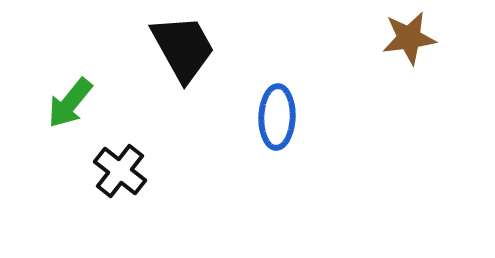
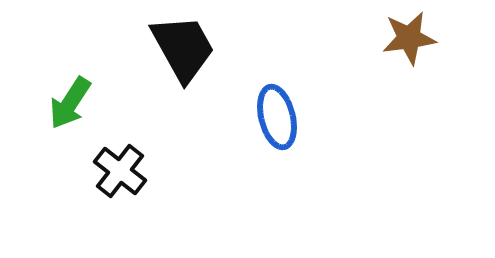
green arrow: rotated 6 degrees counterclockwise
blue ellipse: rotated 16 degrees counterclockwise
